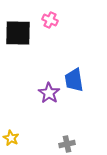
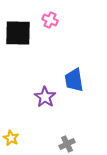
purple star: moved 4 px left, 4 px down
gray cross: rotated 14 degrees counterclockwise
